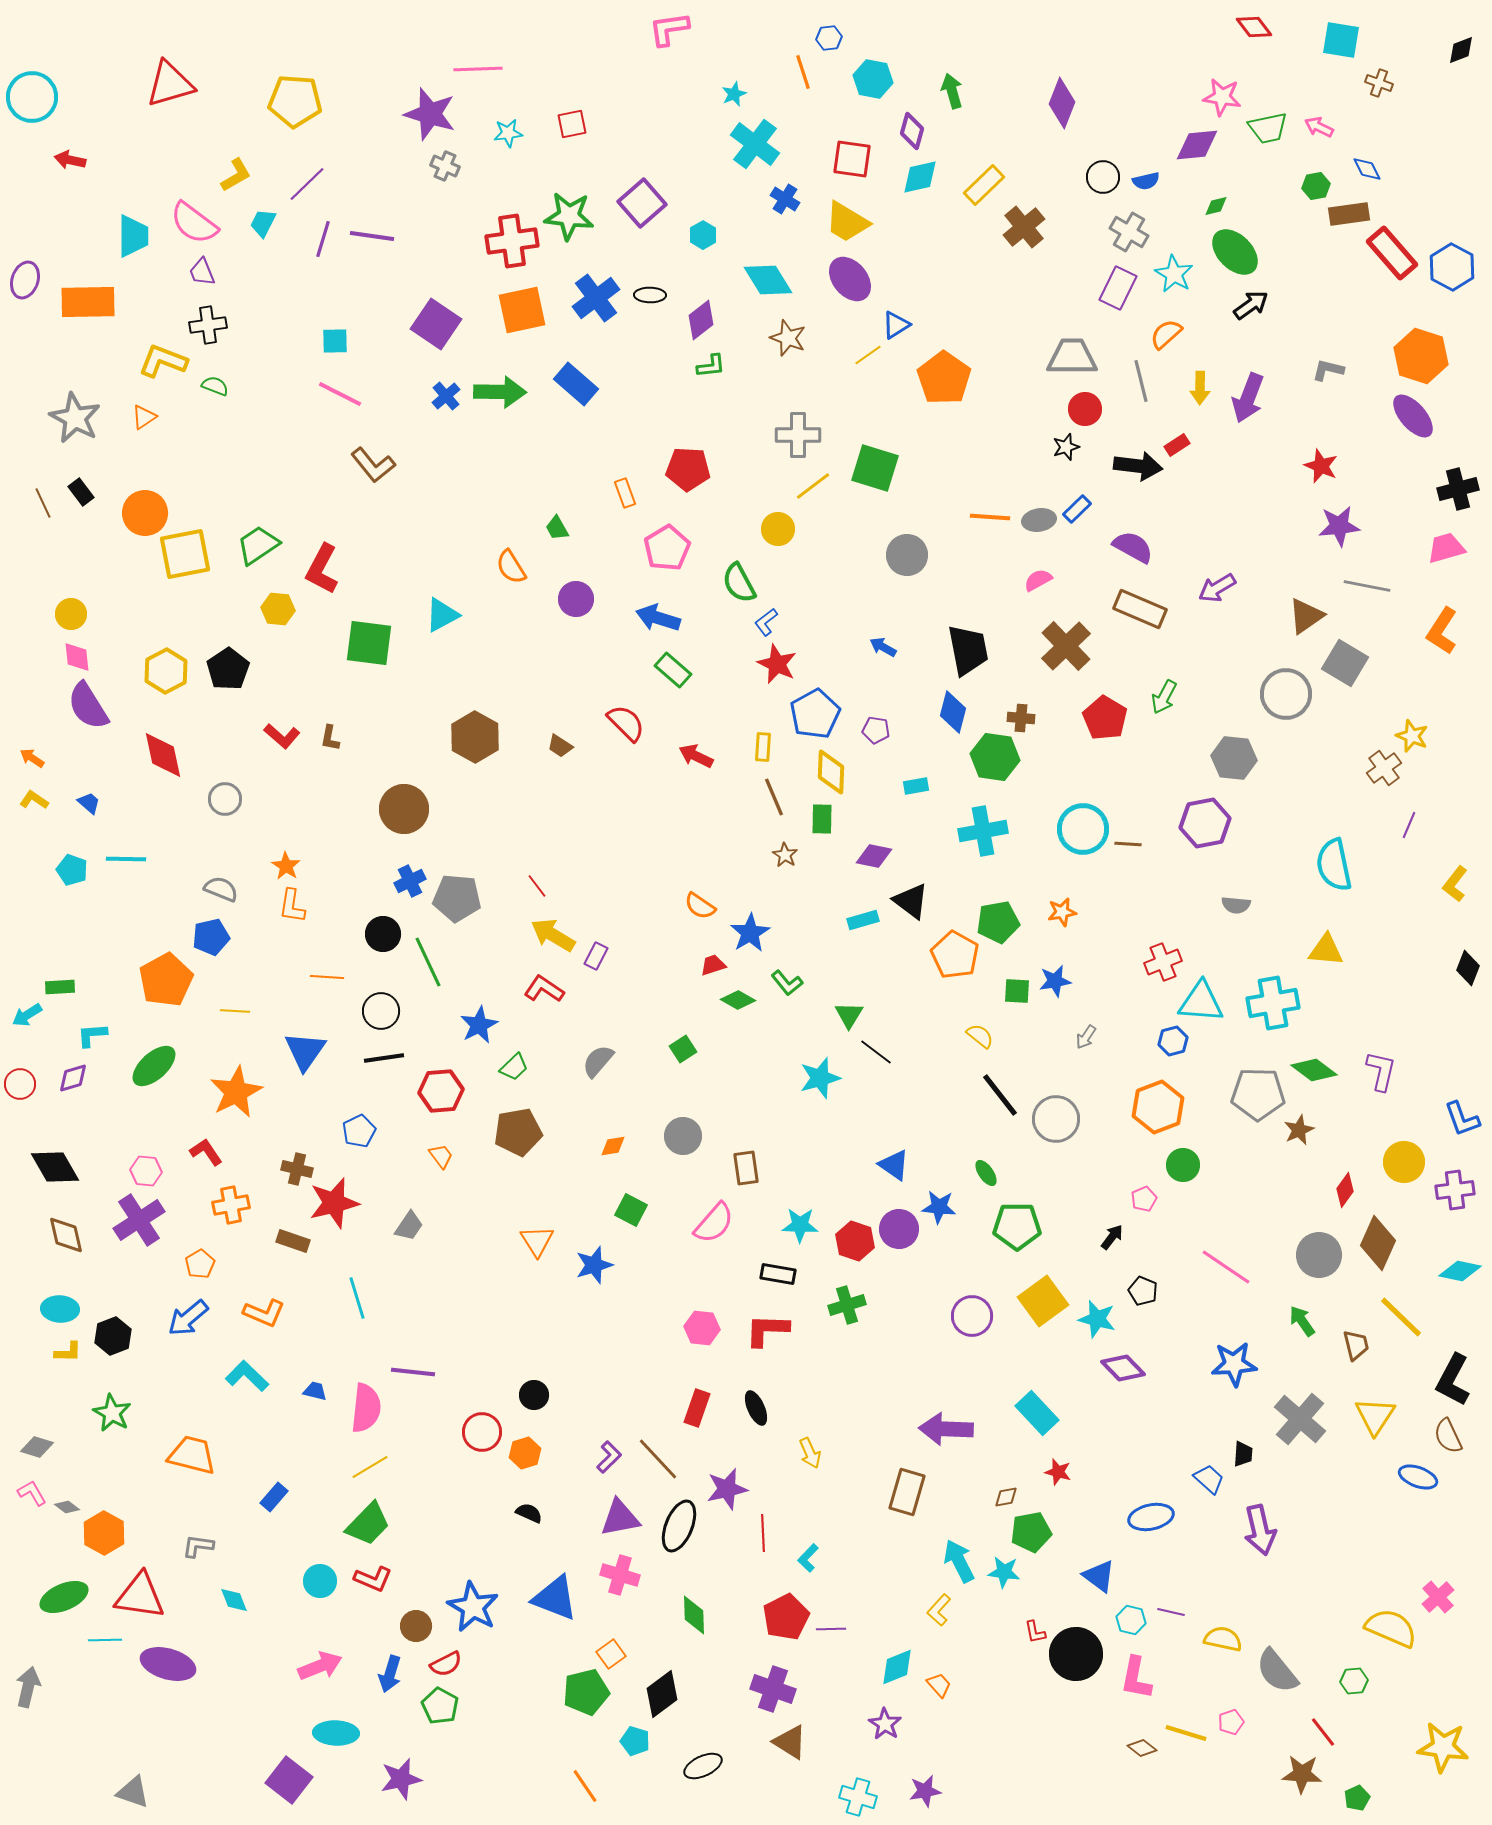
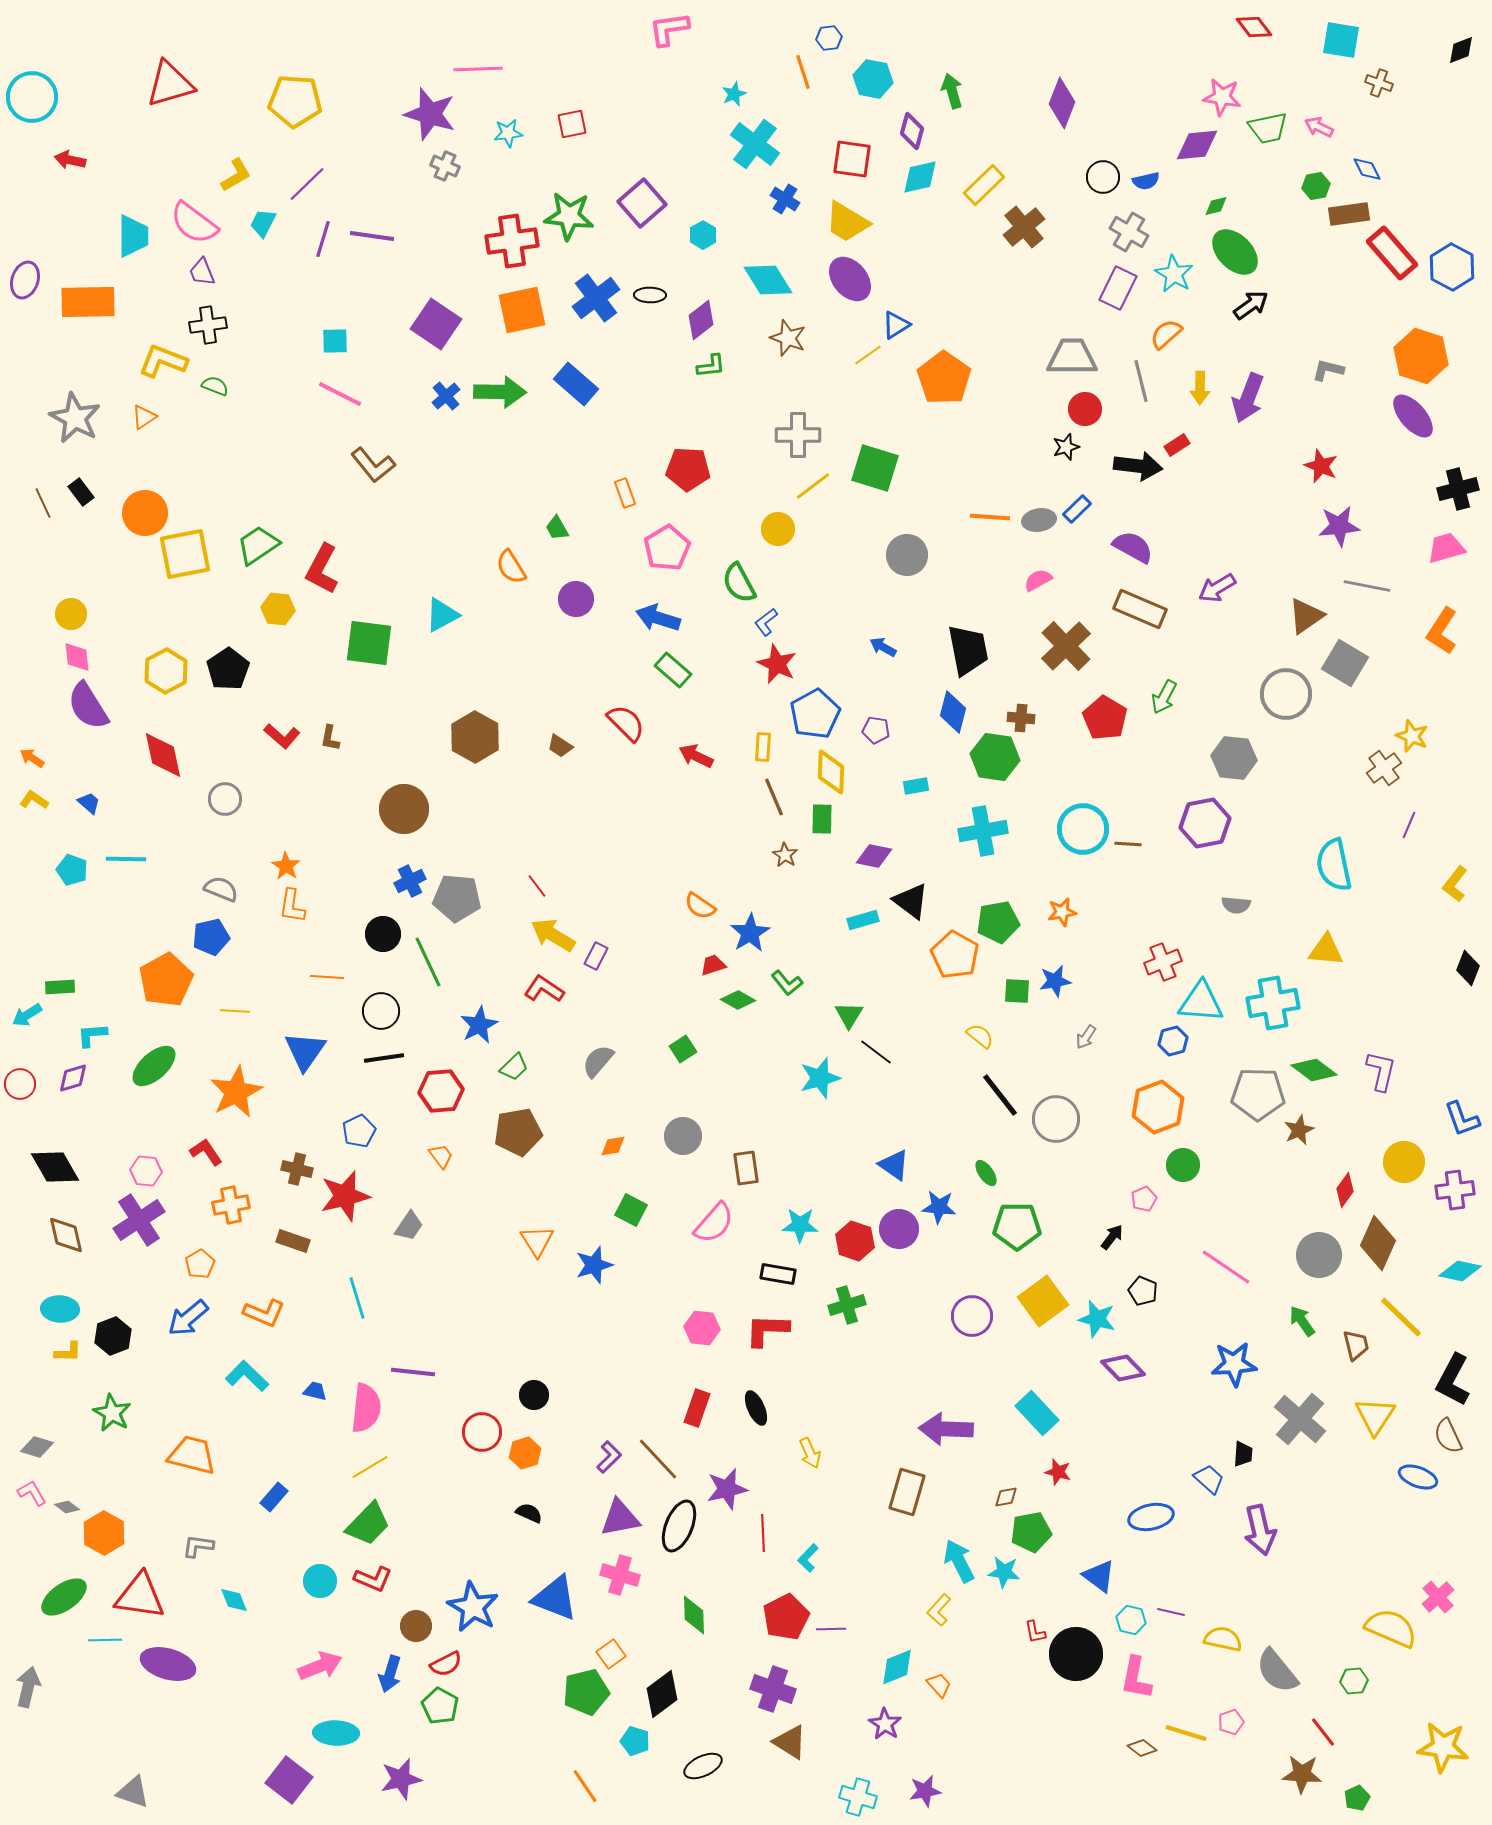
red star at (334, 1203): moved 11 px right, 7 px up
green ellipse at (64, 1597): rotated 12 degrees counterclockwise
